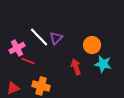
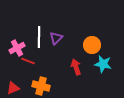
white line: rotated 45 degrees clockwise
